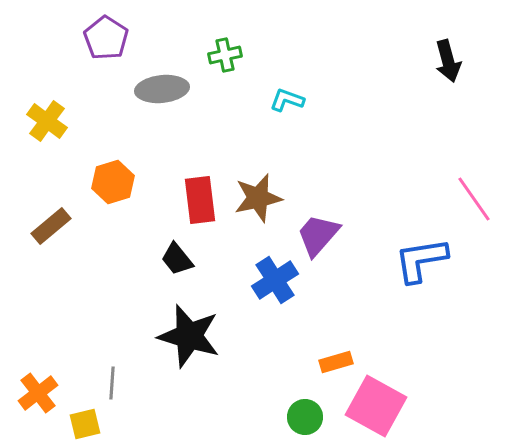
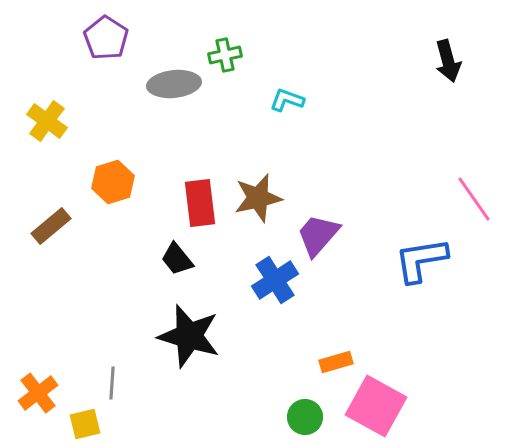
gray ellipse: moved 12 px right, 5 px up
red rectangle: moved 3 px down
